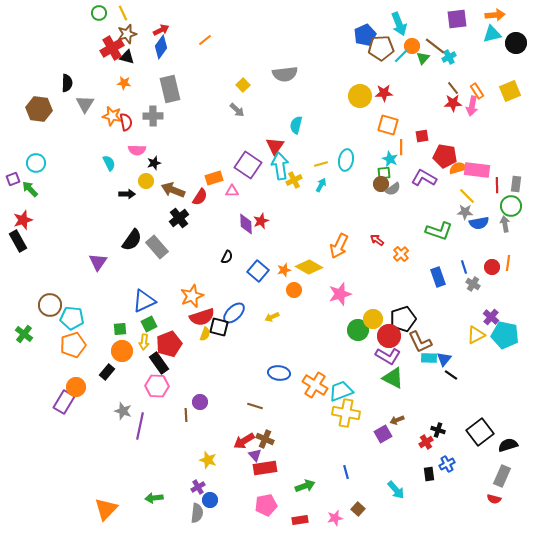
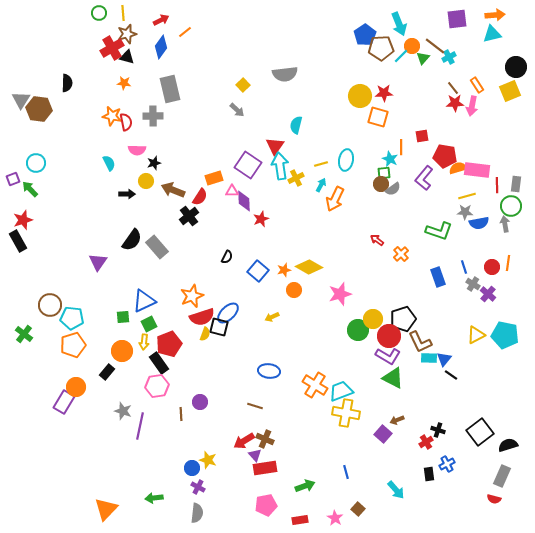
yellow line at (123, 13): rotated 21 degrees clockwise
red arrow at (161, 30): moved 10 px up
blue pentagon at (365, 35): rotated 10 degrees counterclockwise
orange line at (205, 40): moved 20 px left, 8 px up
black circle at (516, 43): moved 24 px down
orange rectangle at (477, 91): moved 6 px up
red star at (453, 103): moved 2 px right
gray triangle at (85, 104): moved 64 px left, 4 px up
orange square at (388, 125): moved 10 px left, 8 px up
purple L-shape at (424, 178): rotated 80 degrees counterclockwise
yellow cross at (294, 180): moved 2 px right, 2 px up
yellow line at (467, 196): rotated 60 degrees counterclockwise
black cross at (179, 218): moved 10 px right, 2 px up
red star at (261, 221): moved 2 px up
purple diamond at (246, 224): moved 2 px left, 23 px up
orange arrow at (339, 246): moved 4 px left, 47 px up
blue ellipse at (234, 313): moved 6 px left
purple cross at (491, 317): moved 3 px left, 23 px up
green square at (120, 329): moved 3 px right, 12 px up
blue ellipse at (279, 373): moved 10 px left, 2 px up
pink hexagon at (157, 386): rotated 10 degrees counterclockwise
brown line at (186, 415): moved 5 px left, 1 px up
purple square at (383, 434): rotated 18 degrees counterclockwise
purple cross at (198, 487): rotated 32 degrees counterclockwise
blue circle at (210, 500): moved 18 px left, 32 px up
pink star at (335, 518): rotated 28 degrees counterclockwise
